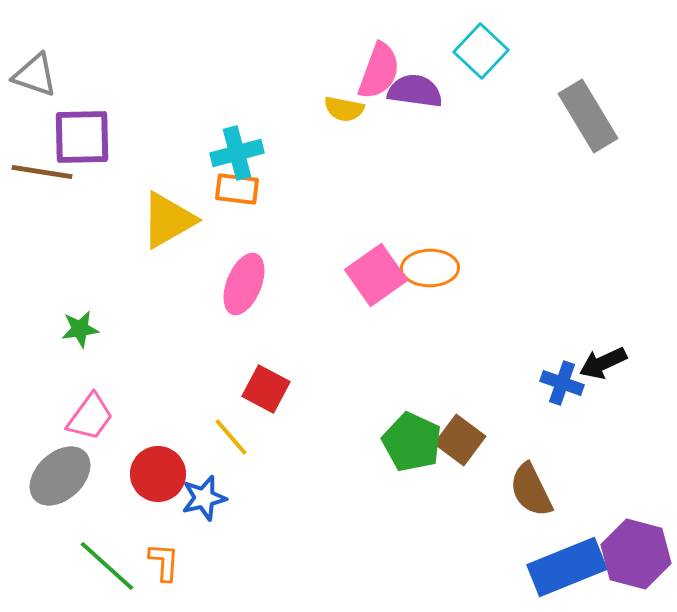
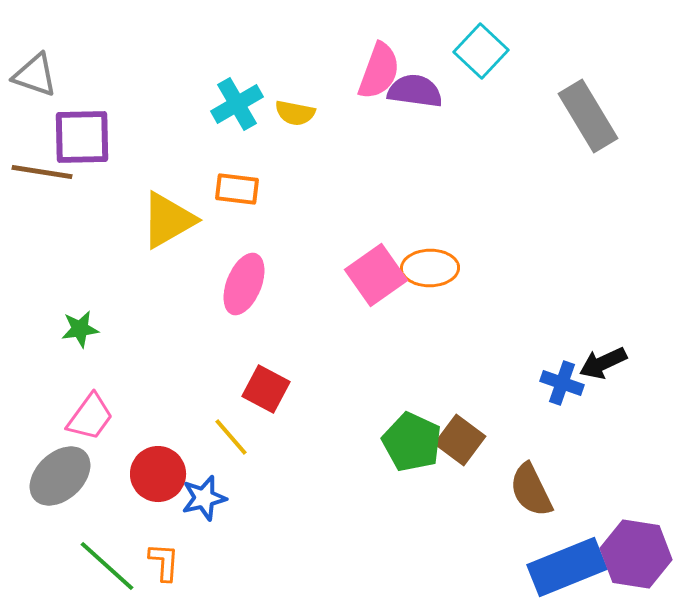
yellow semicircle: moved 49 px left, 4 px down
cyan cross: moved 49 px up; rotated 15 degrees counterclockwise
purple hexagon: rotated 6 degrees counterclockwise
